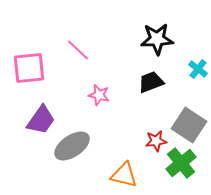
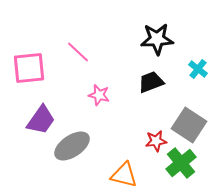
pink line: moved 2 px down
